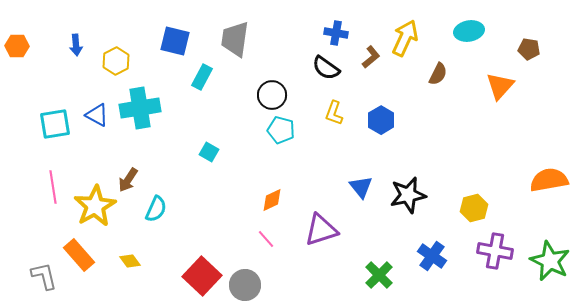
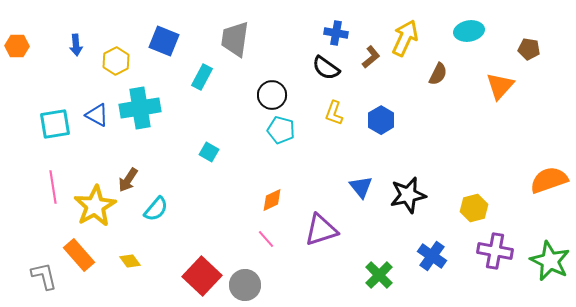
blue square at (175, 41): moved 11 px left; rotated 8 degrees clockwise
orange semicircle at (549, 180): rotated 9 degrees counterclockwise
cyan semicircle at (156, 209): rotated 16 degrees clockwise
